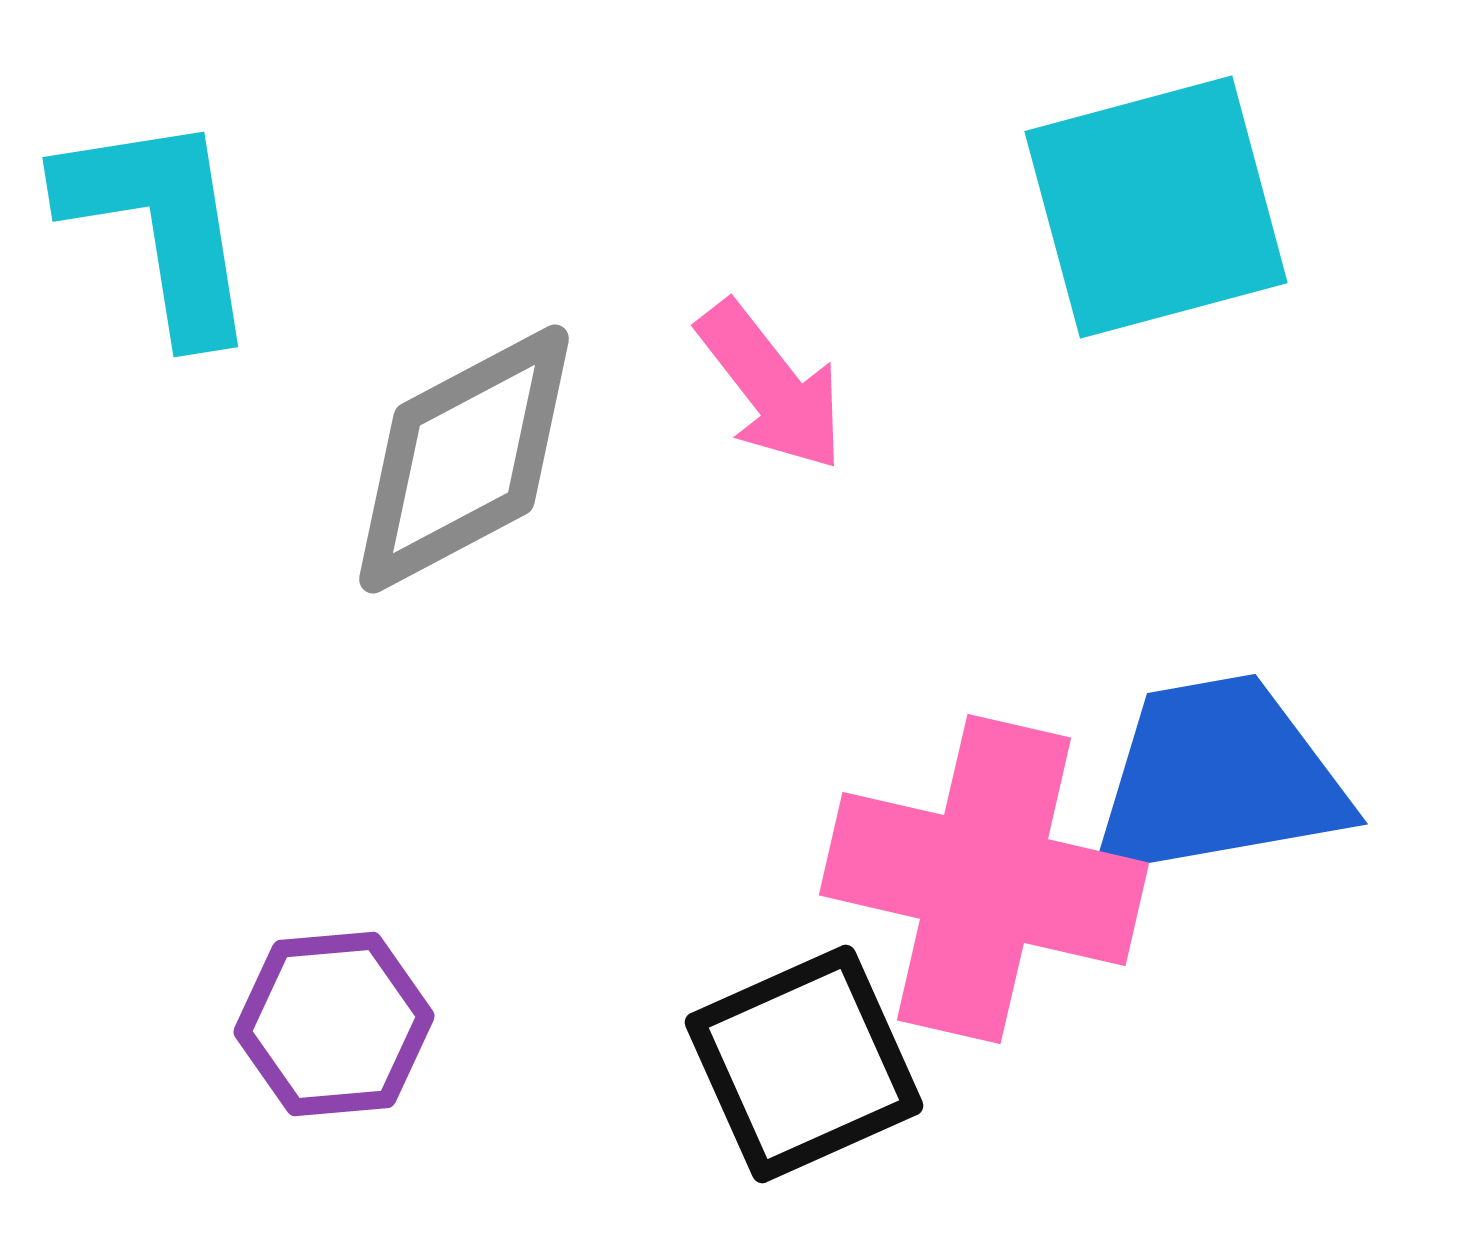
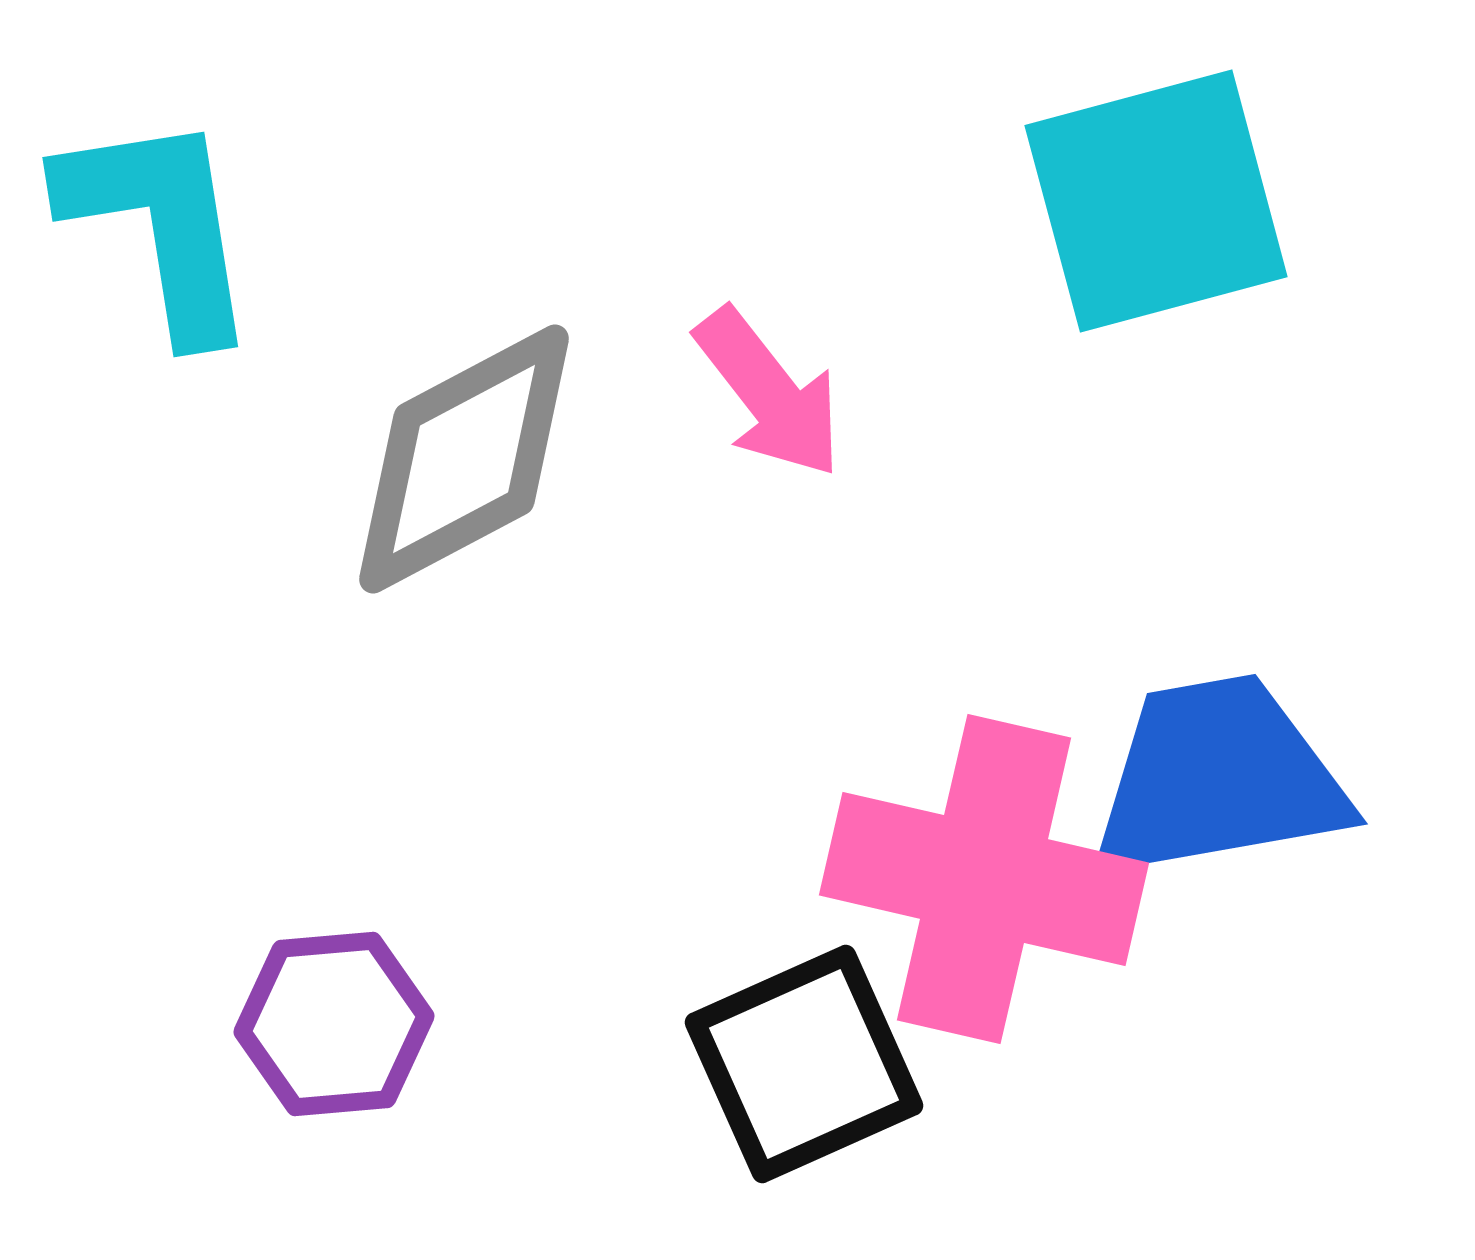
cyan square: moved 6 px up
pink arrow: moved 2 px left, 7 px down
